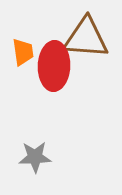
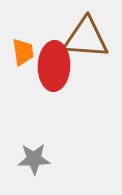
gray star: moved 1 px left, 2 px down
